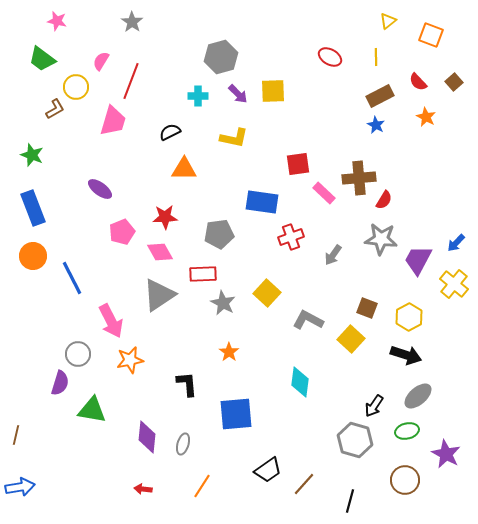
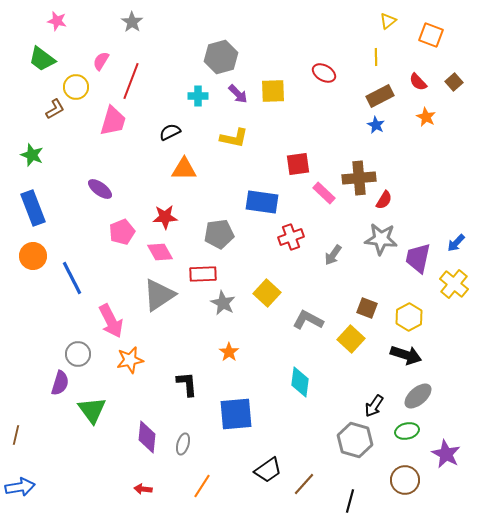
red ellipse at (330, 57): moved 6 px left, 16 px down
purple trapezoid at (418, 260): moved 2 px up; rotated 16 degrees counterclockwise
green triangle at (92, 410): rotated 44 degrees clockwise
